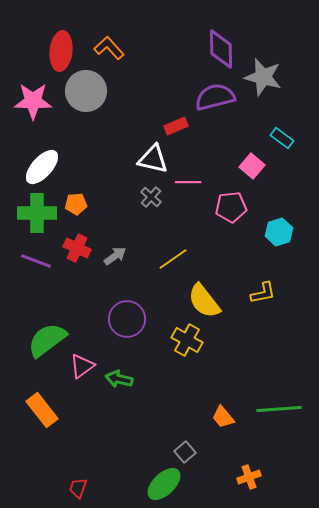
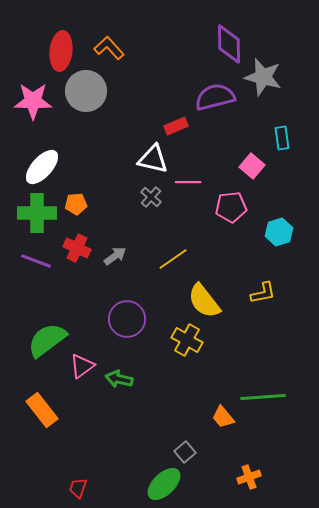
purple diamond: moved 8 px right, 5 px up
cyan rectangle: rotated 45 degrees clockwise
green line: moved 16 px left, 12 px up
